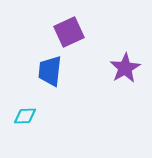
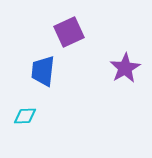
blue trapezoid: moved 7 px left
